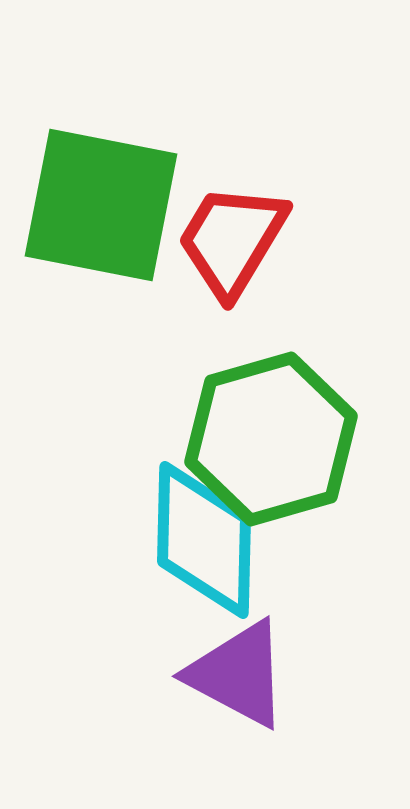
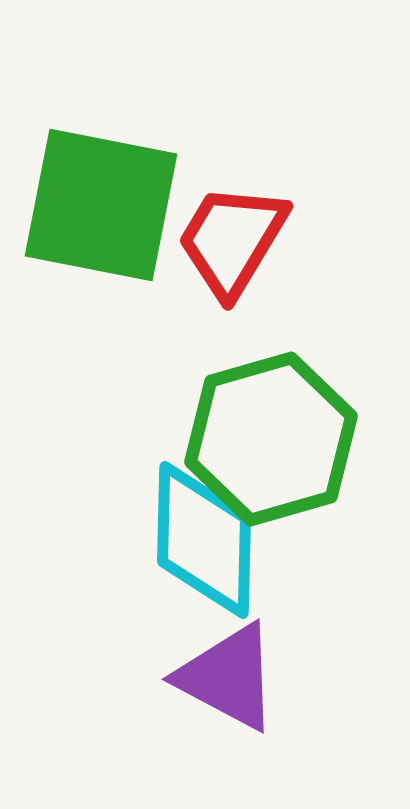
purple triangle: moved 10 px left, 3 px down
